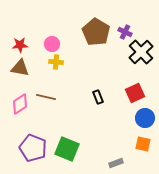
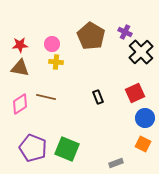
brown pentagon: moved 5 px left, 4 px down
orange square: rotated 14 degrees clockwise
